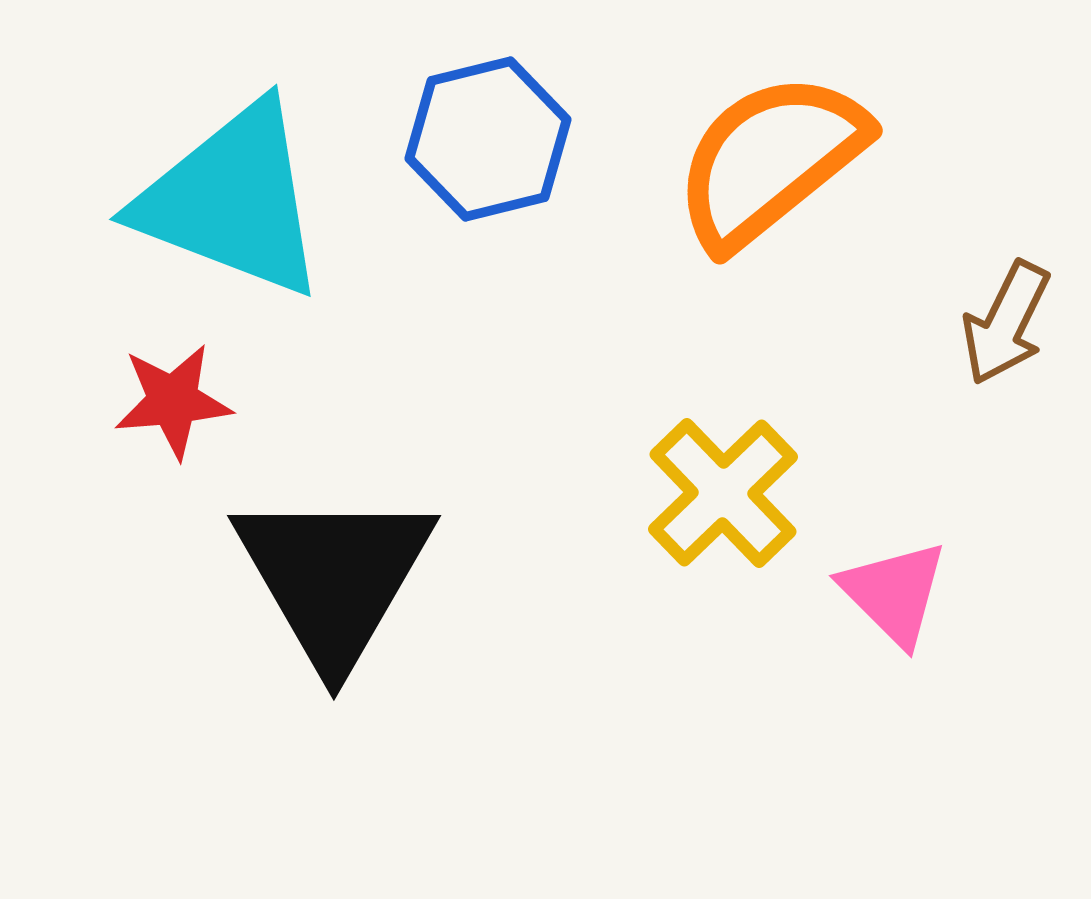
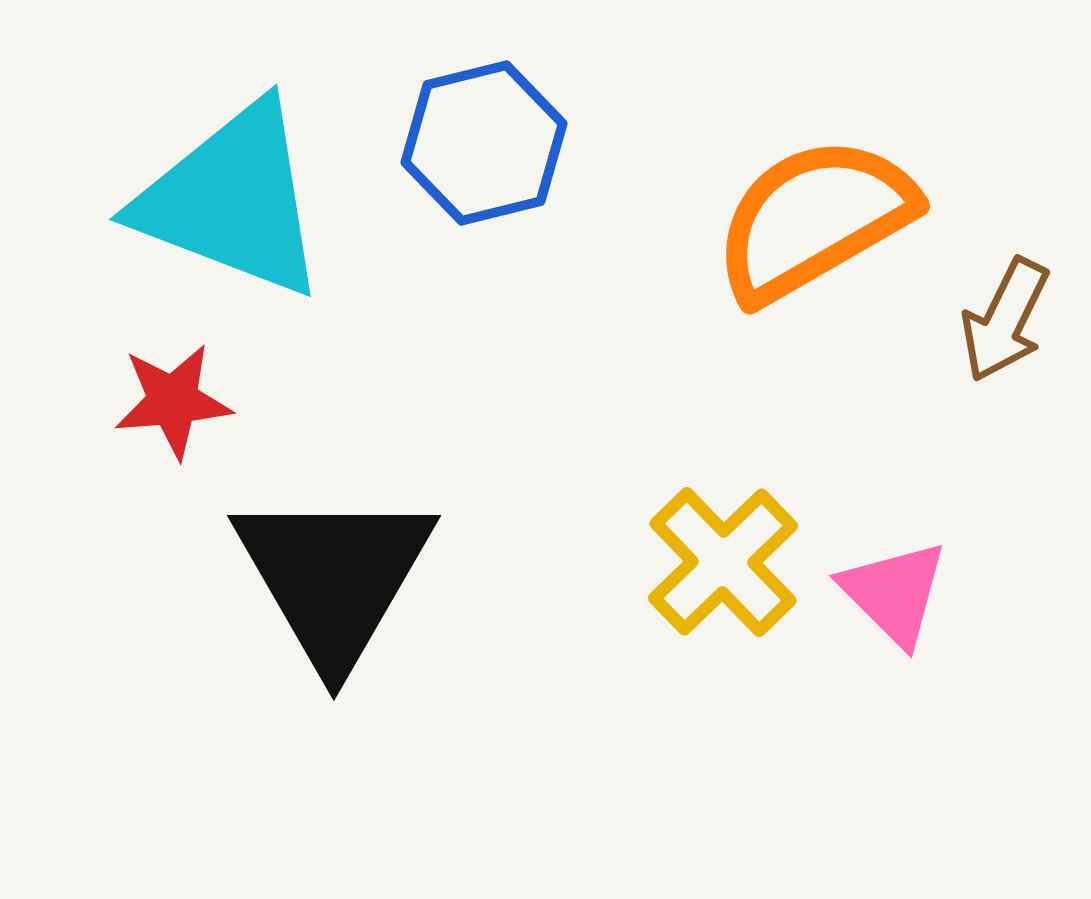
blue hexagon: moved 4 px left, 4 px down
orange semicircle: moved 44 px right, 59 px down; rotated 9 degrees clockwise
brown arrow: moved 1 px left, 3 px up
yellow cross: moved 69 px down
